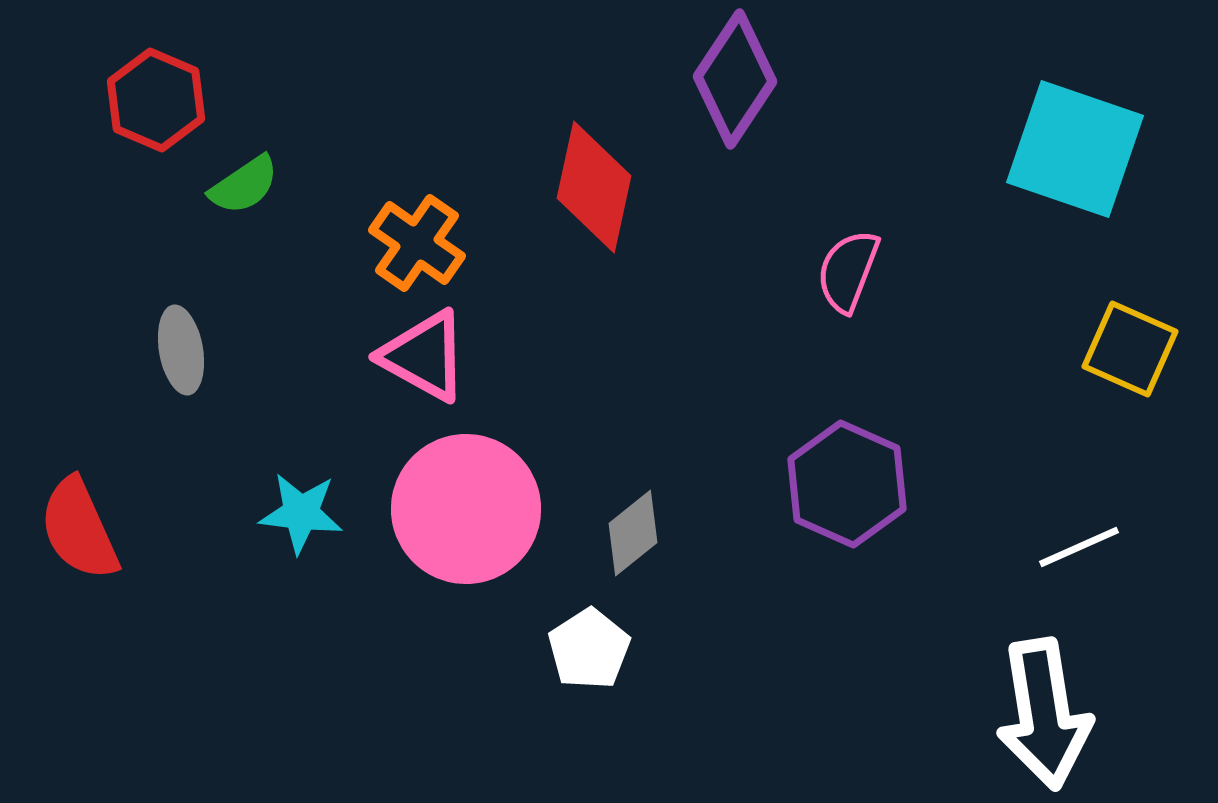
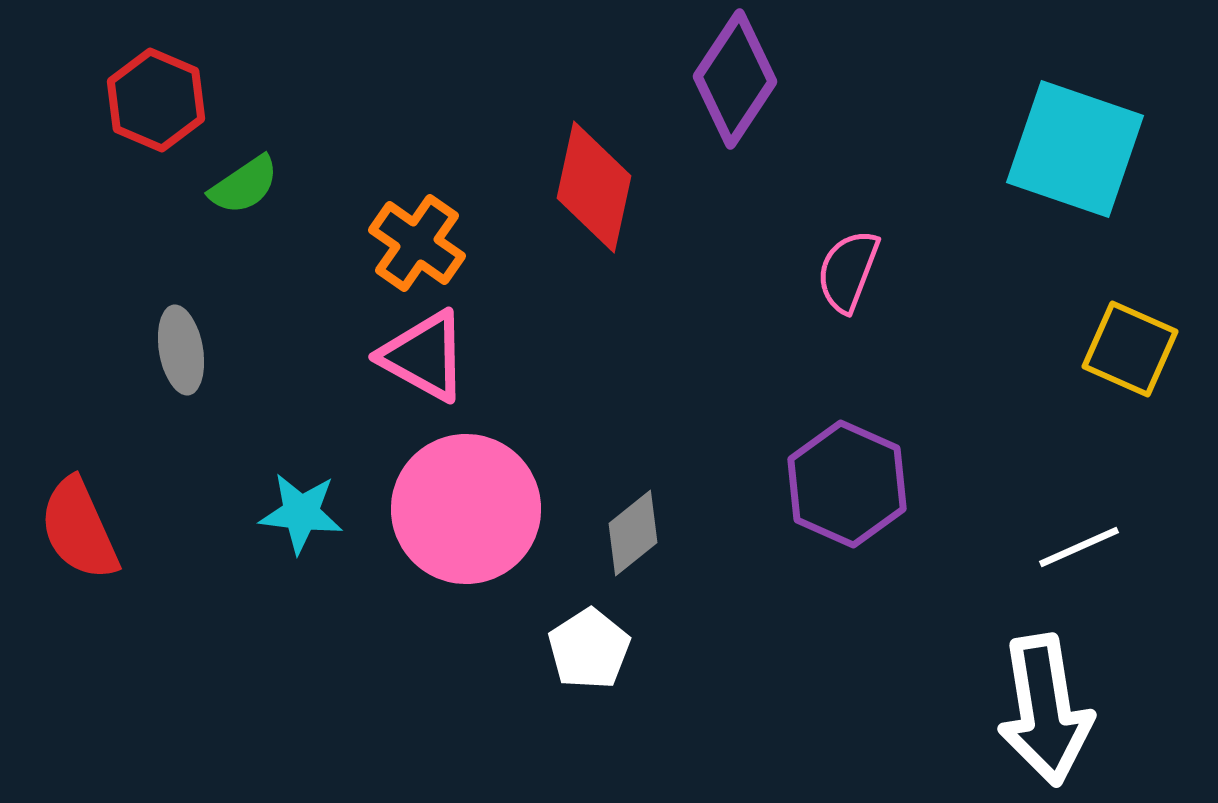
white arrow: moved 1 px right, 4 px up
